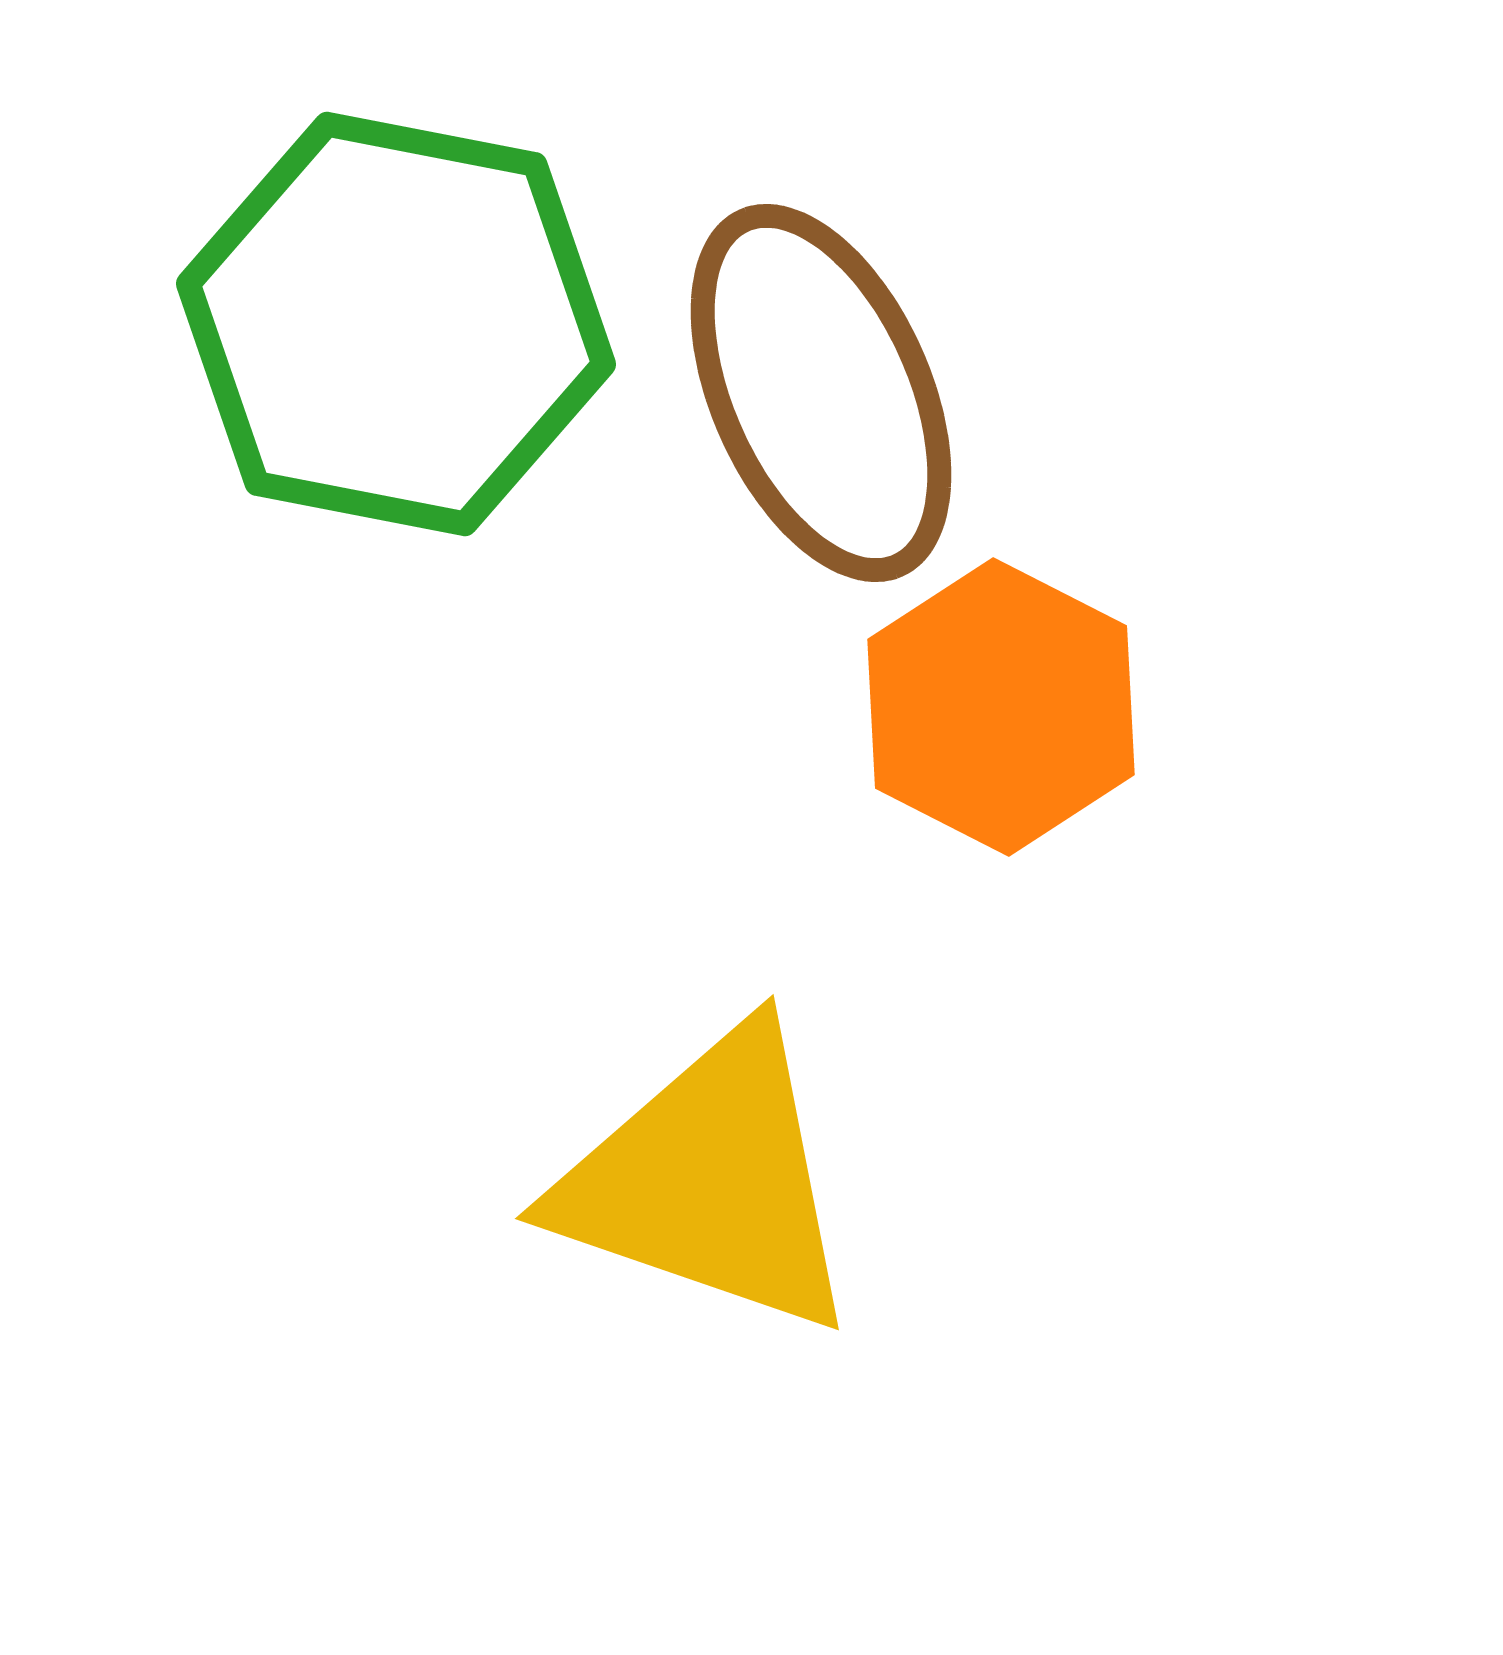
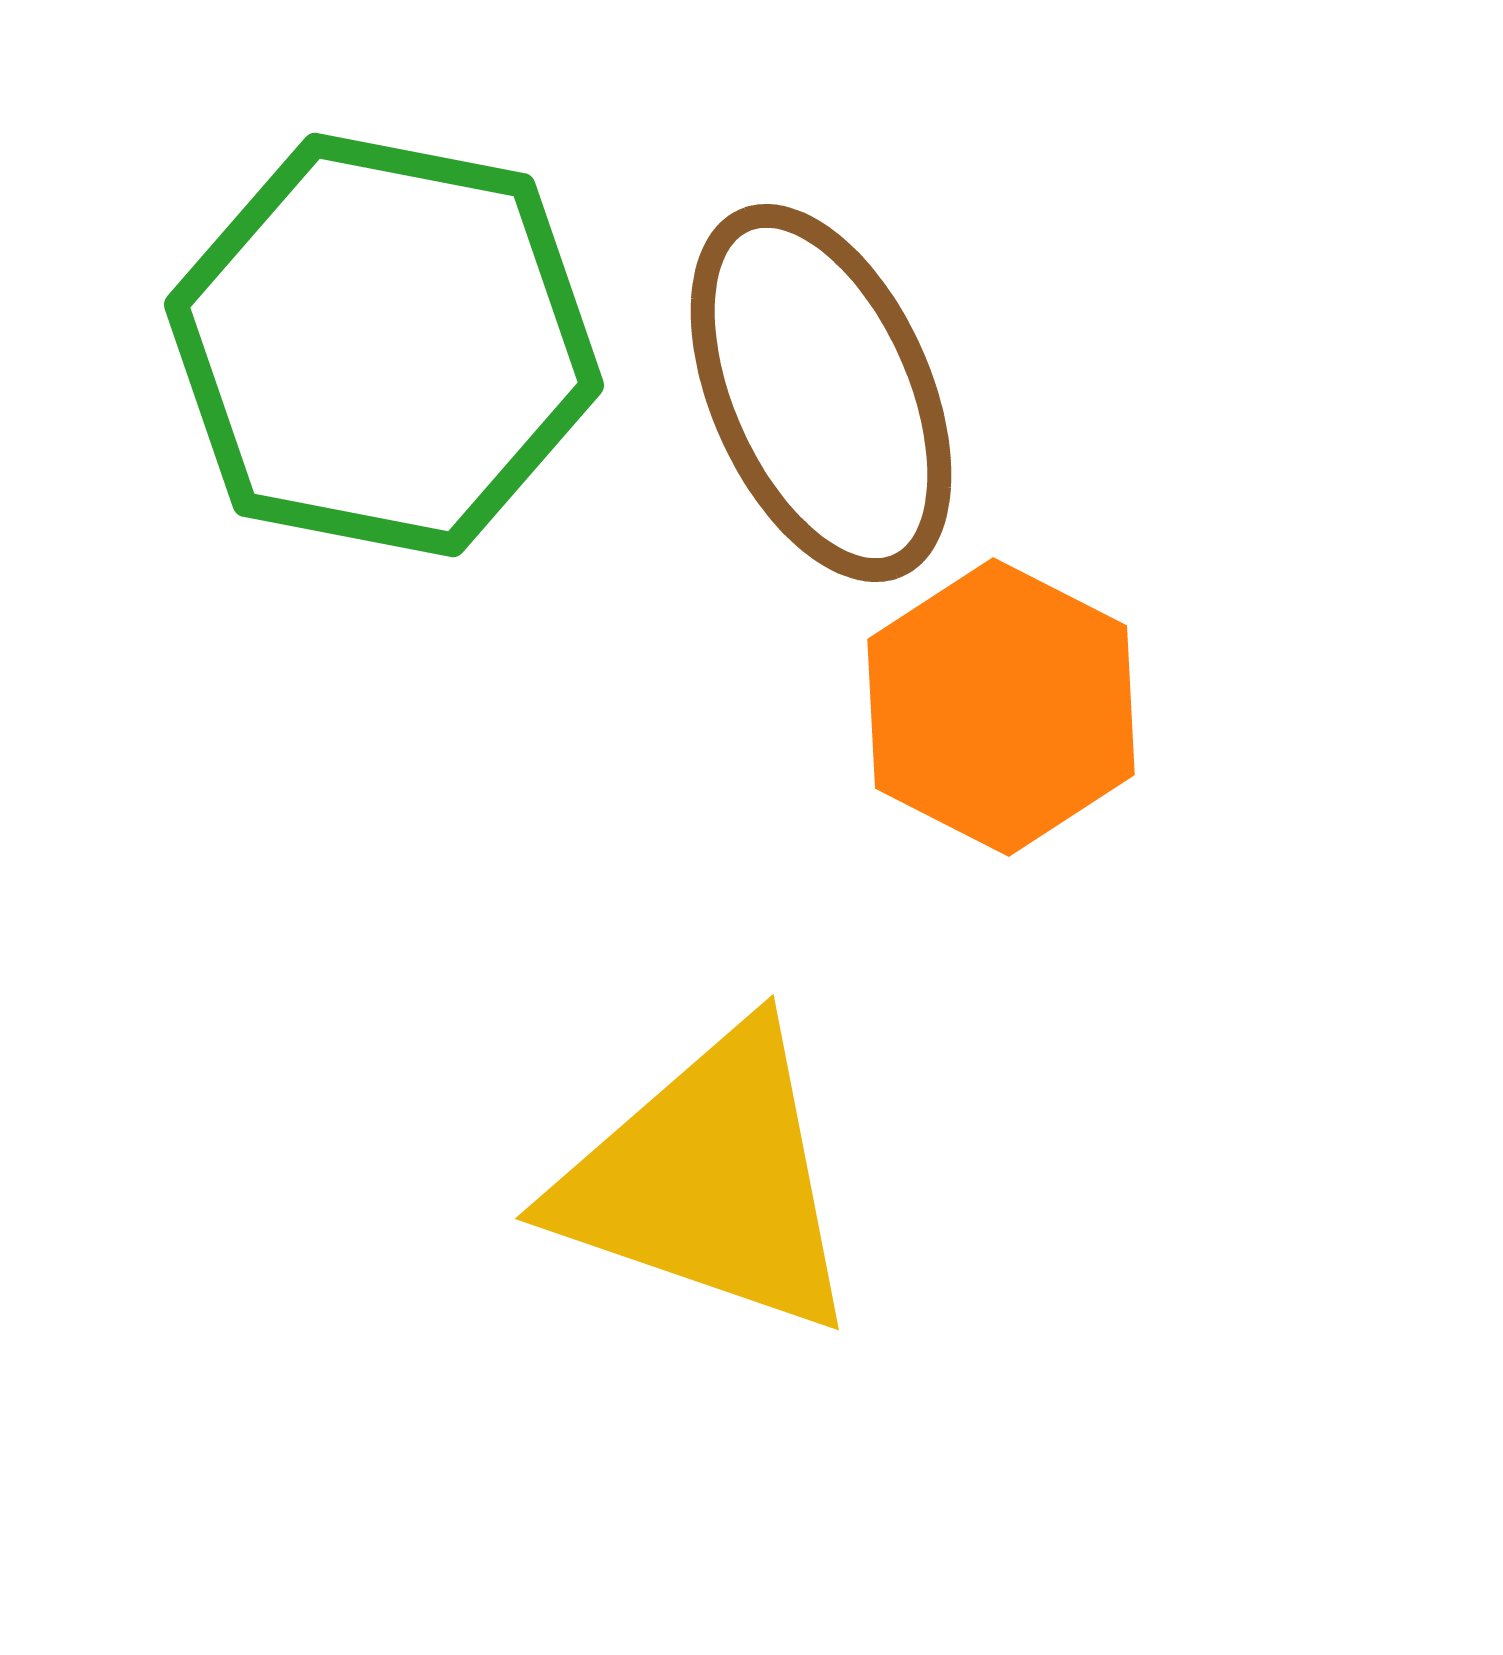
green hexagon: moved 12 px left, 21 px down
